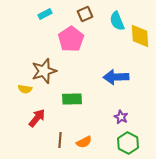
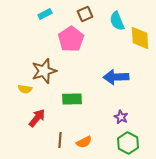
yellow diamond: moved 2 px down
